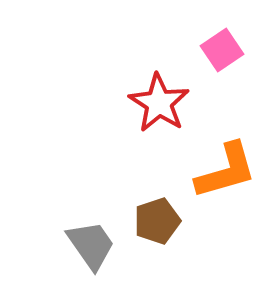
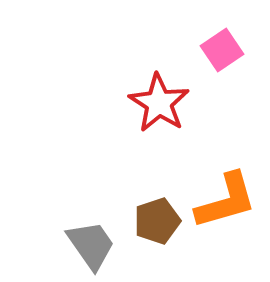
orange L-shape: moved 30 px down
